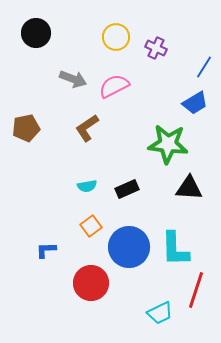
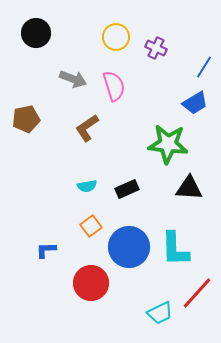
pink semicircle: rotated 100 degrees clockwise
brown pentagon: moved 9 px up
red line: moved 1 px right, 3 px down; rotated 24 degrees clockwise
